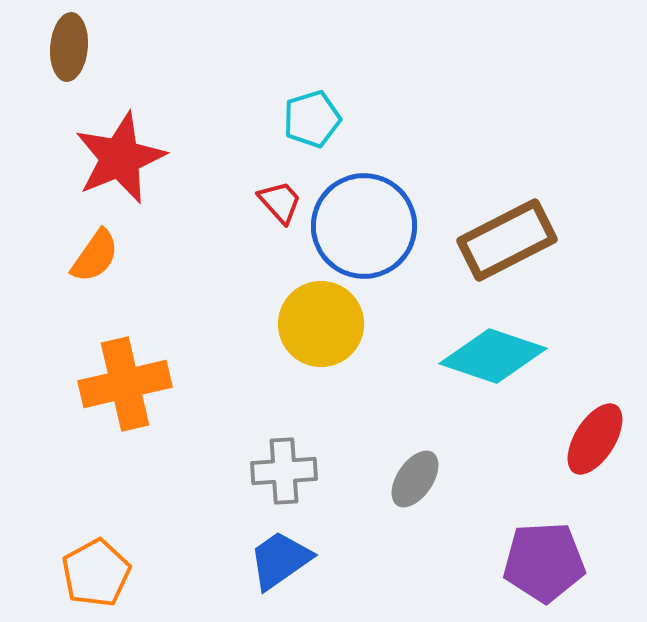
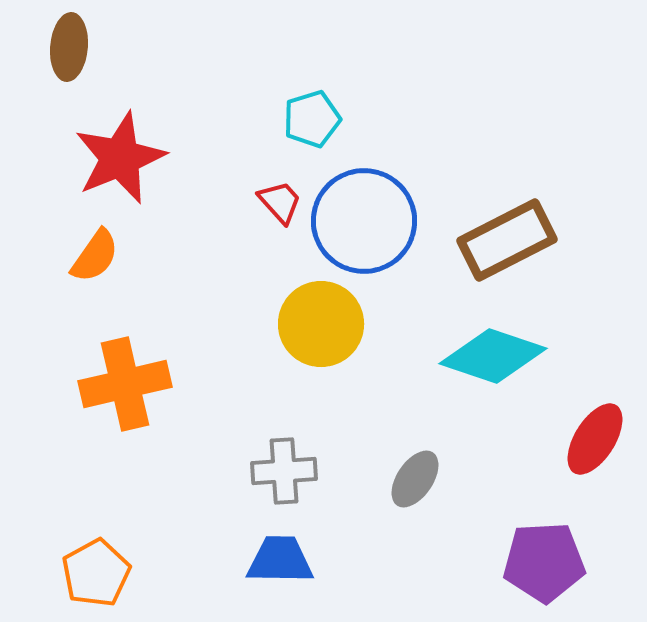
blue circle: moved 5 px up
blue trapezoid: rotated 36 degrees clockwise
